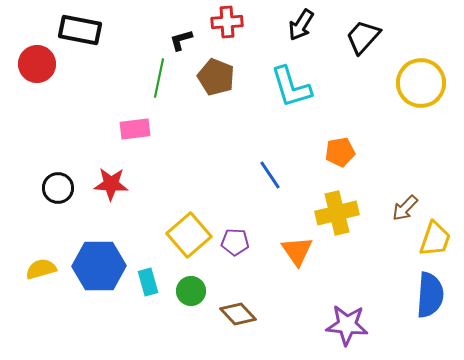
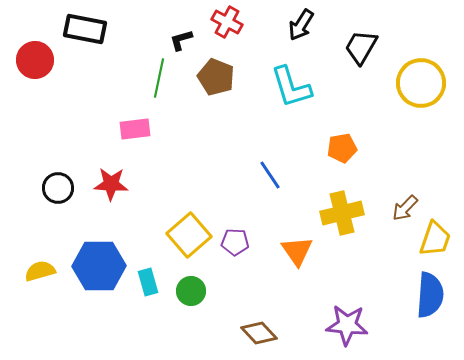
red cross: rotated 32 degrees clockwise
black rectangle: moved 5 px right, 1 px up
black trapezoid: moved 2 px left, 10 px down; rotated 12 degrees counterclockwise
red circle: moved 2 px left, 4 px up
orange pentagon: moved 2 px right, 4 px up
yellow cross: moved 5 px right
yellow semicircle: moved 1 px left, 2 px down
brown diamond: moved 21 px right, 19 px down
